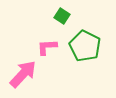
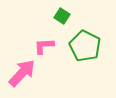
pink L-shape: moved 3 px left, 1 px up
pink arrow: moved 1 px left, 1 px up
